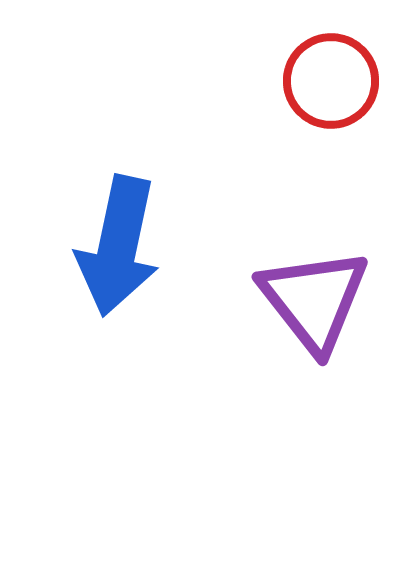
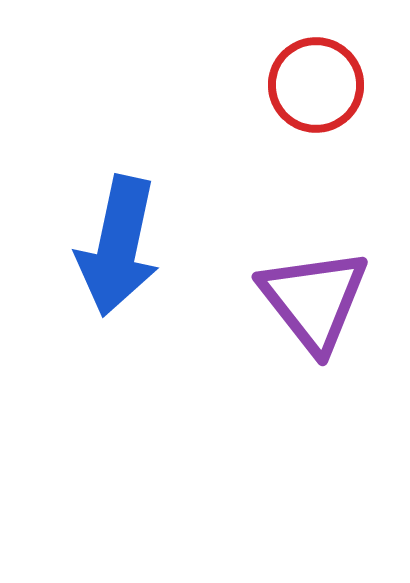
red circle: moved 15 px left, 4 px down
